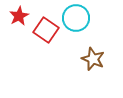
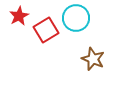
red square: rotated 25 degrees clockwise
